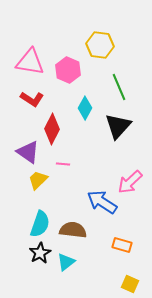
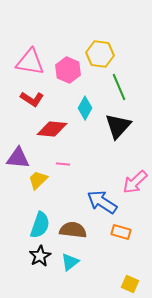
yellow hexagon: moved 9 px down
red diamond: rotated 68 degrees clockwise
purple triangle: moved 10 px left, 6 px down; rotated 30 degrees counterclockwise
pink arrow: moved 5 px right
cyan semicircle: moved 1 px down
orange rectangle: moved 1 px left, 13 px up
black star: moved 3 px down
cyan triangle: moved 4 px right
